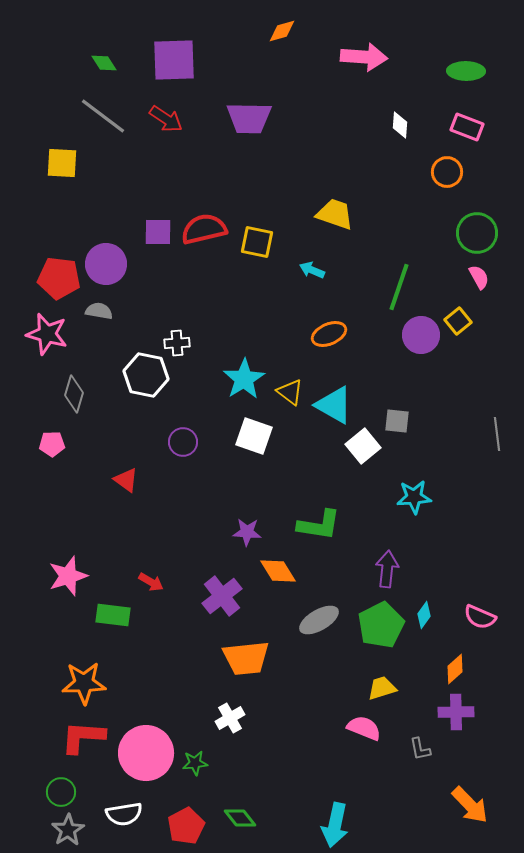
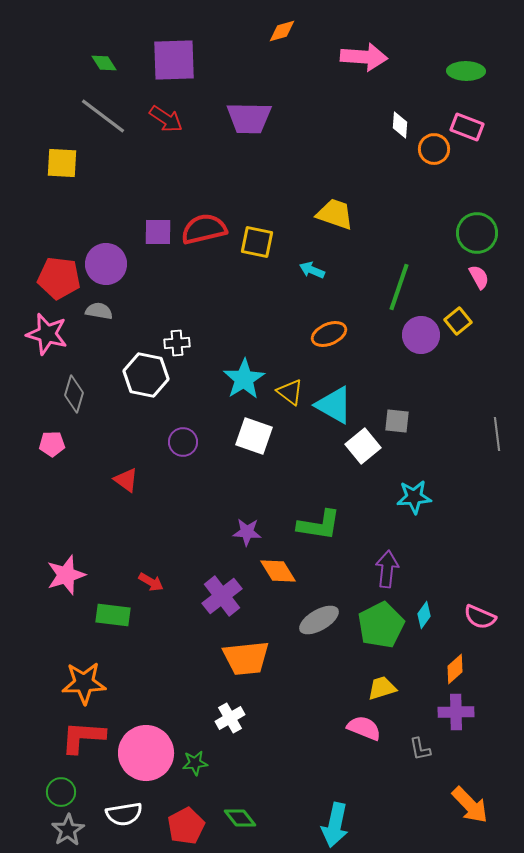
orange circle at (447, 172): moved 13 px left, 23 px up
pink star at (68, 576): moved 2 px left, 1 px up
